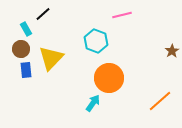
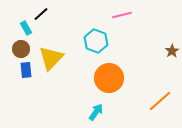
black line: moved 2 px left
cyan rectangle: moved 1 px up
cyan arrow: moved 3 px right, 9 px down
